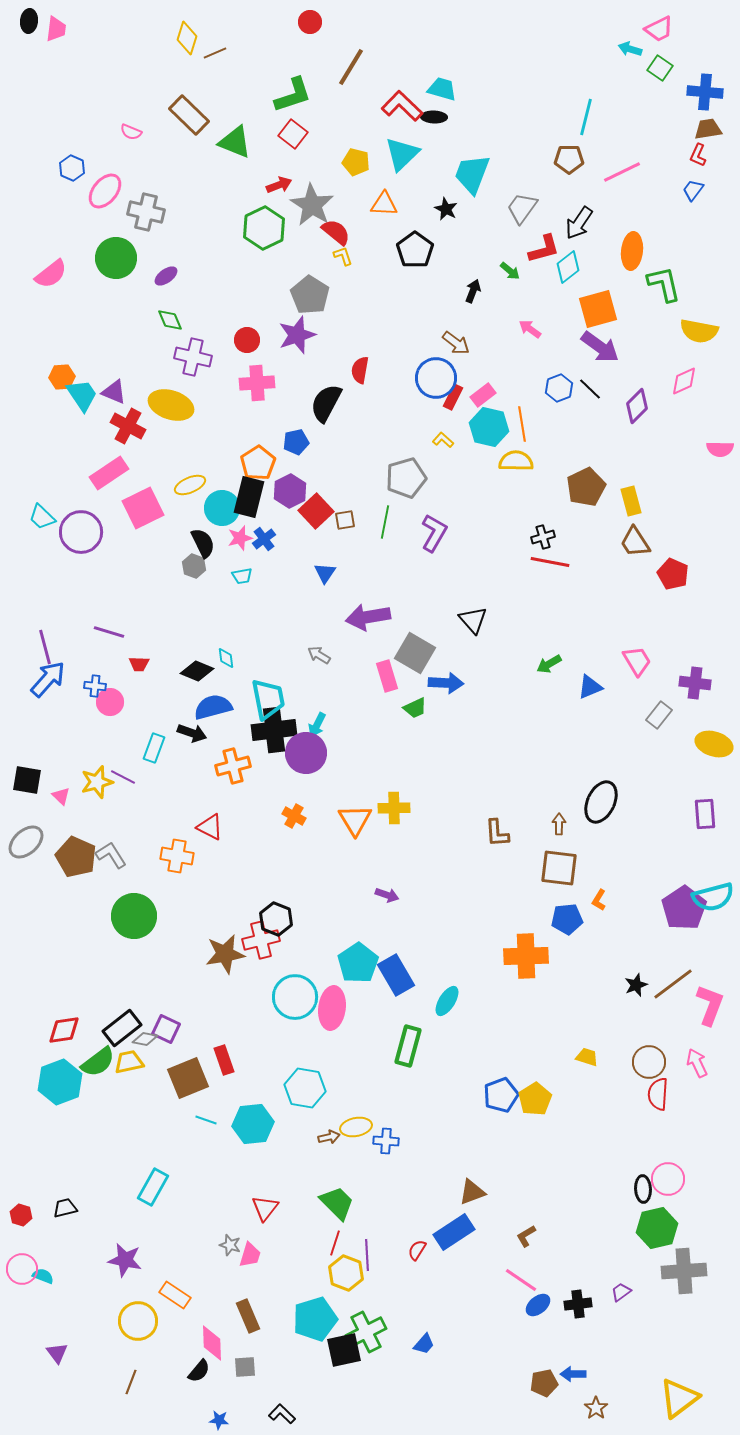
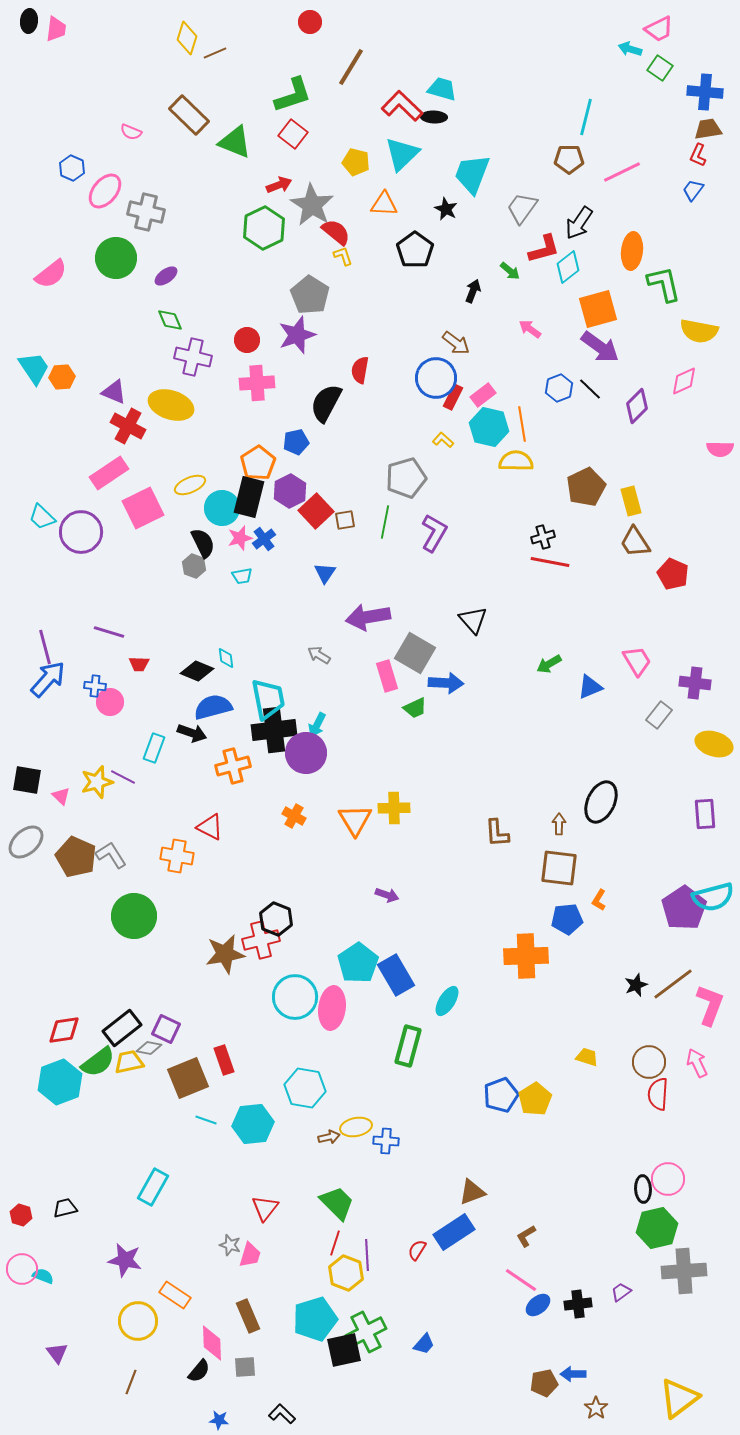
cyan trapezoid at (82, 395): moved 48 px left, 27 px up
gray diamond at (145, 1039): moved 4 px right, 9 px down
